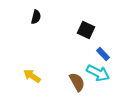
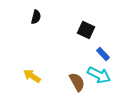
cyan arrow: moved 1 px right, 2 px down
